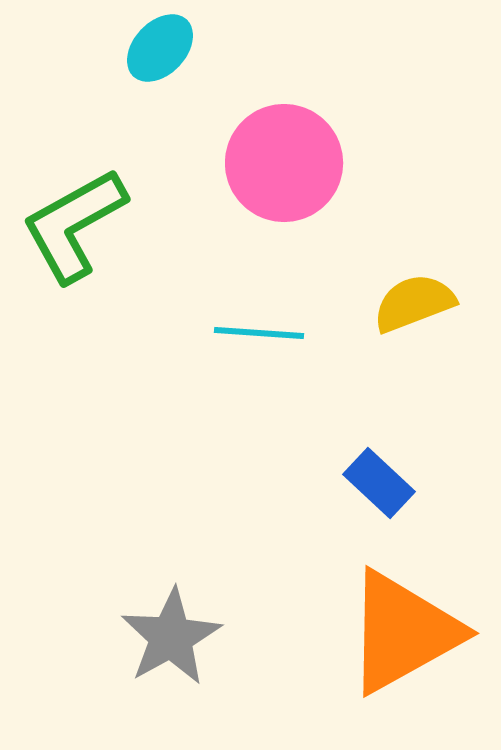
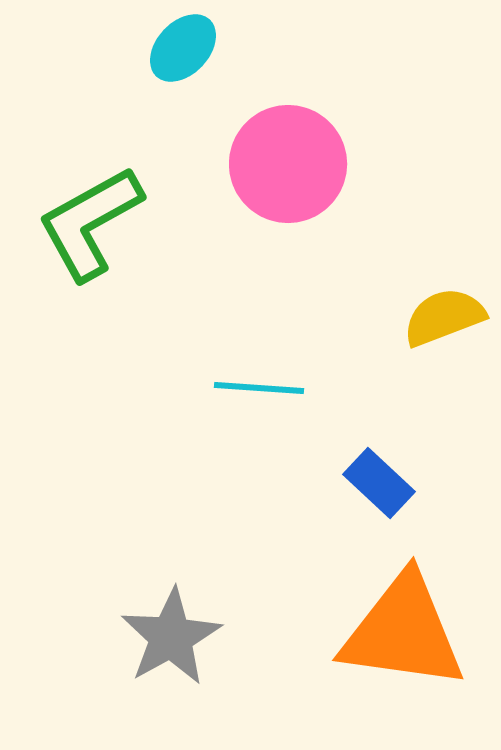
cyan ellipse: moved 23 px right
pink circle: moved 4 px right, 1 px down
green L-shape: moved 16 px right, 2 px up
yellow semicircle: moved 30 px right, 14 px down
cyan line: moved 55 px down
orange triangle: rotated 37 degrees clockwise
